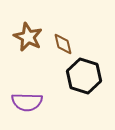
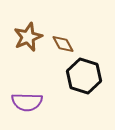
brown star: rotated 24 degrees clockwise
brown diamond: rotated 15 degrees counterclockwise
